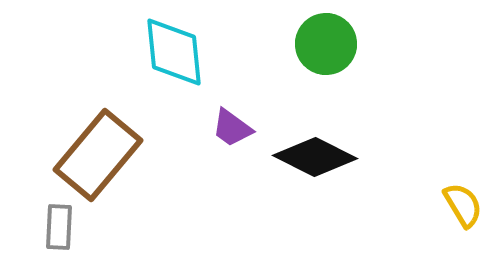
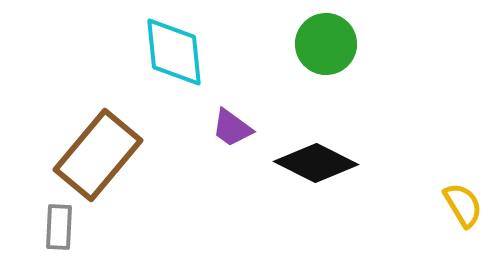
black diamond: moved 1 px right, 6 px down
